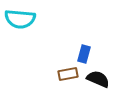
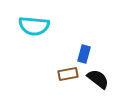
cyan semicircle: moved 14 px right, 7 px down
black semicircle: rotated 15 degrees clockwise
